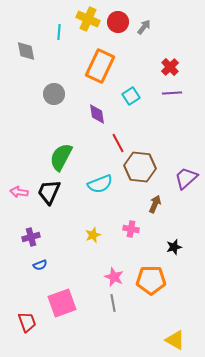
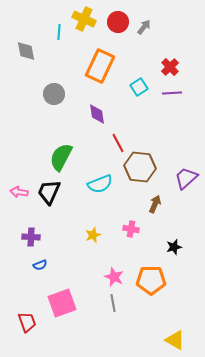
yellow cross: moved 4 px left
cyan square: moved 8 px right, 9 px up
purple cross: rotated 18 degrees clockwise
